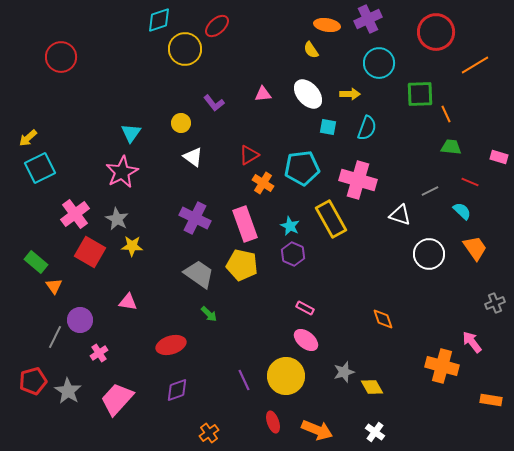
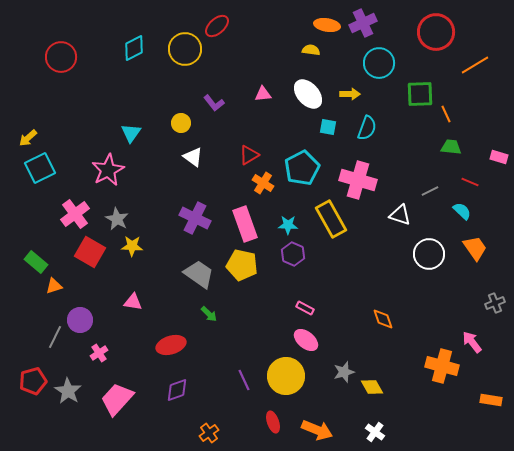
purple cross at (368, 19): moved 5 px left, 4 px down
cyan diamond at (159, 20): moved 25 px left, 28 px down; rotated 8 degrees counterclockwise
yellow semicircle at (311, 50): rotated 132 degrees clockwise
cyan pentagon at (302, 168): rotated 20 degrees counterclockwise
pink star at (122, 172): moved 14 px left, 2 px up
cyan star at (290, 226): moved 2 px left, 1 px up; rotated 24 degrees counterclockwise
orange triangle at (54, 286): rotated 48 degrees clockwise
pink triangle at (128, 302): moved 5 px right
